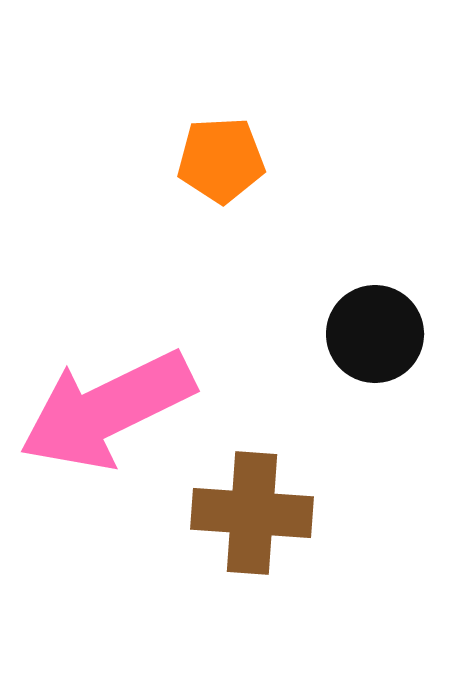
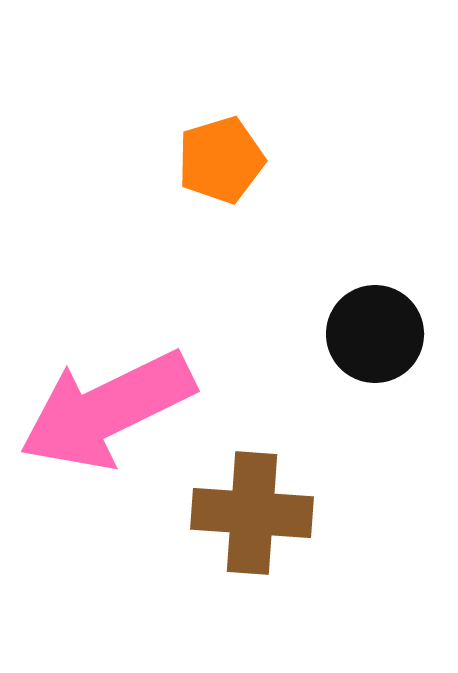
orange pentagon: rotated 14 degrees counterclockwise
